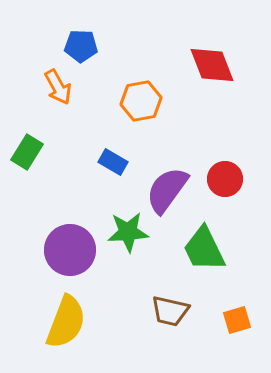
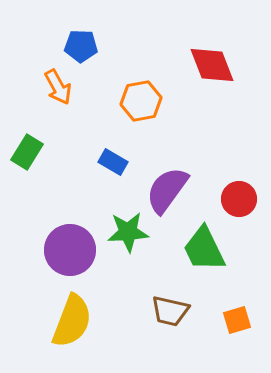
red circle: moved 14 px right, 20 px down
yellow semicircle: moved 6 px right, 1 px up
